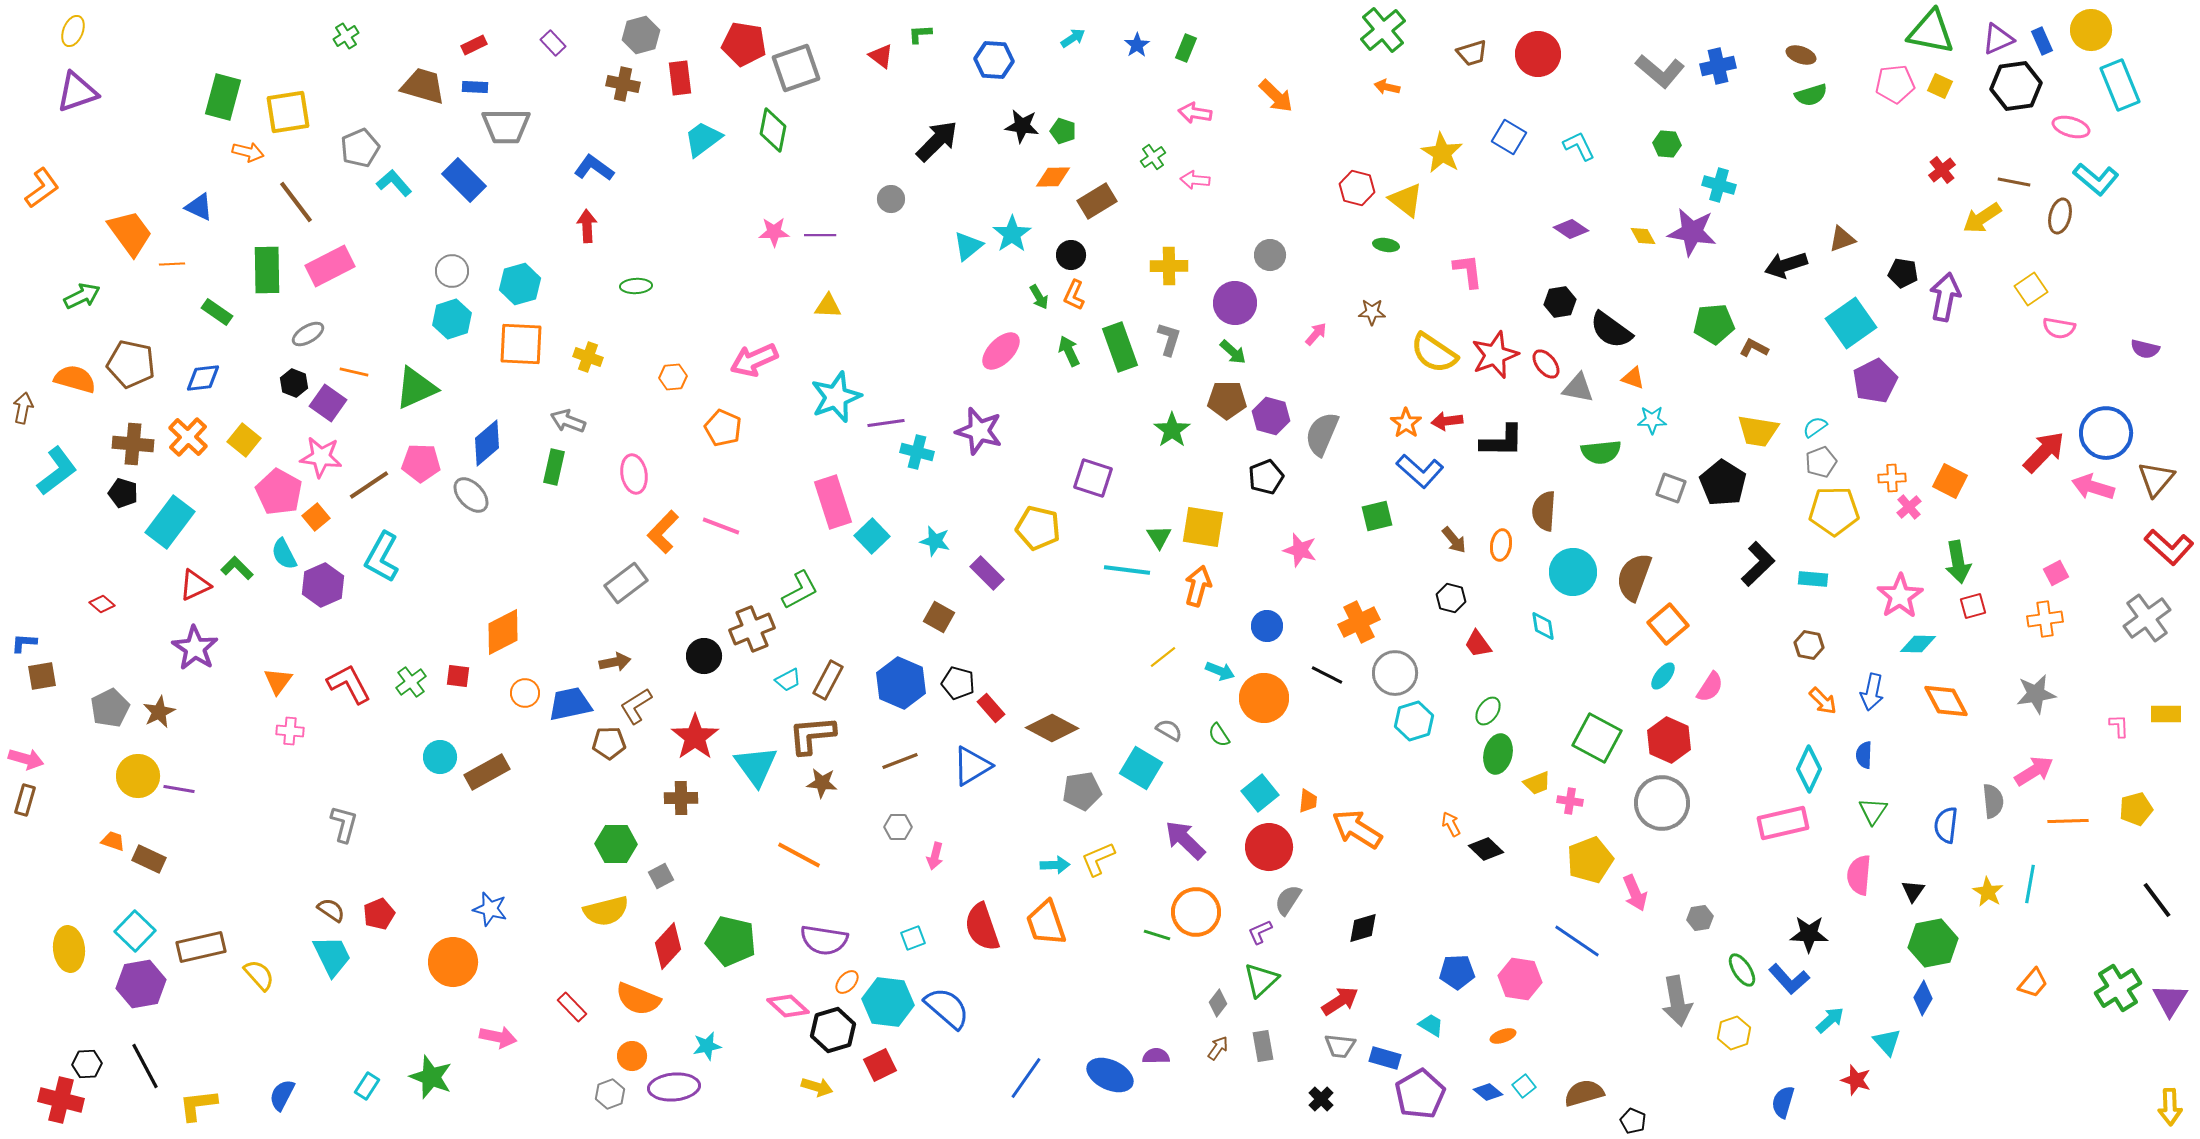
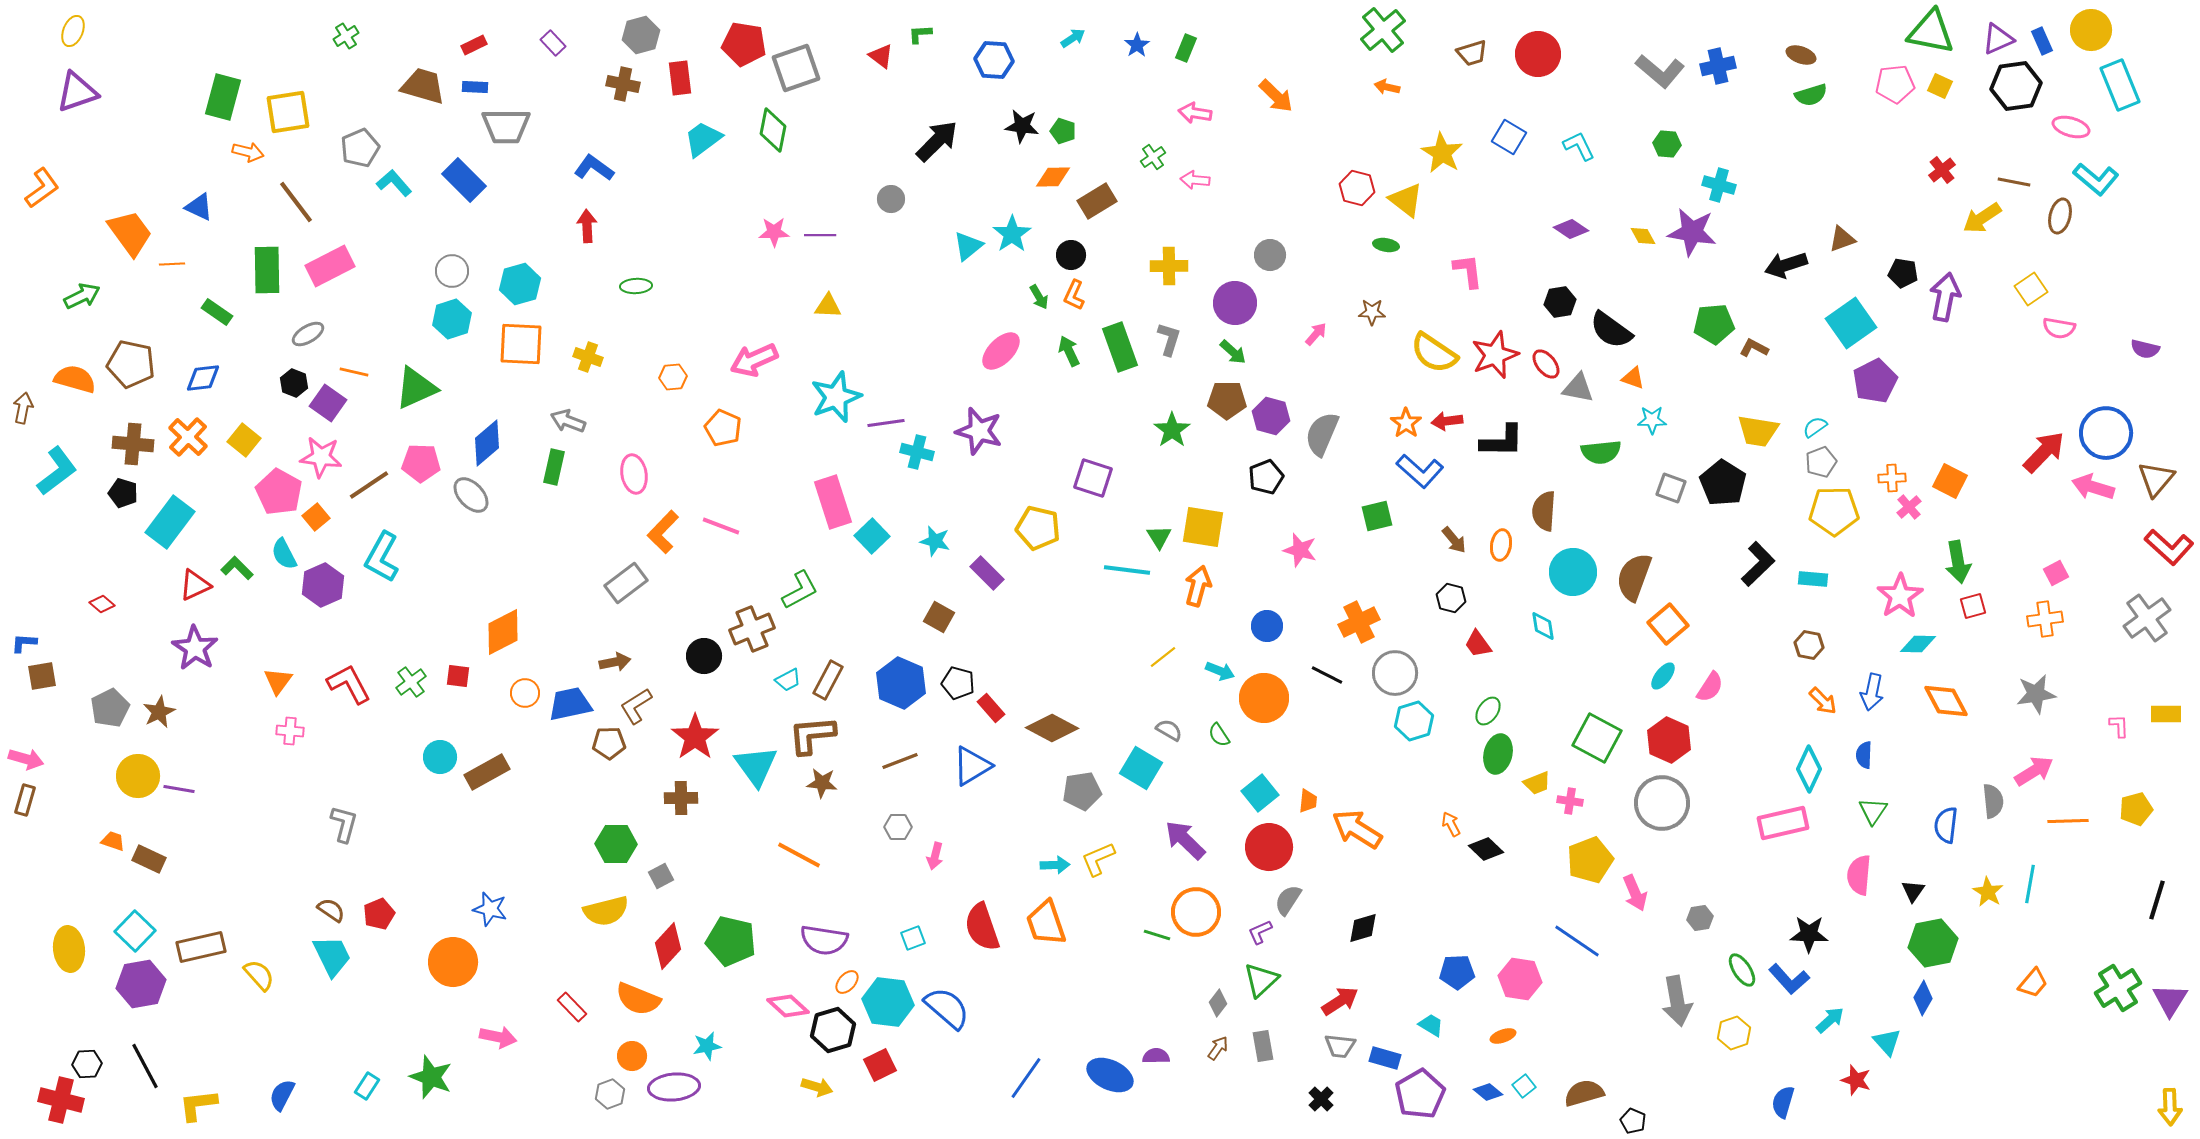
black line at (2157, 900): rotated 54 degrees clockwise
